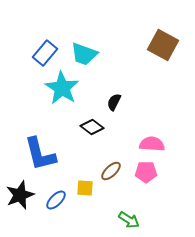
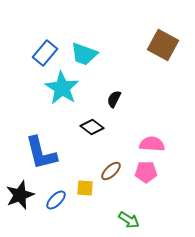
black semicircle: moved 3 px up
blue L-shape: moved 1 px right, 1 px up
